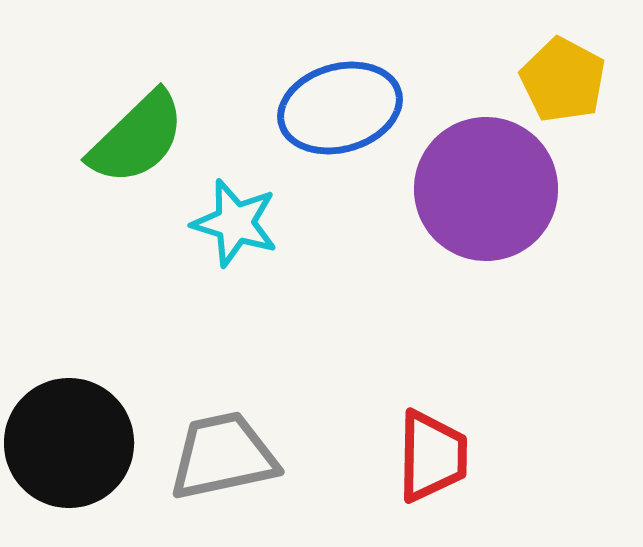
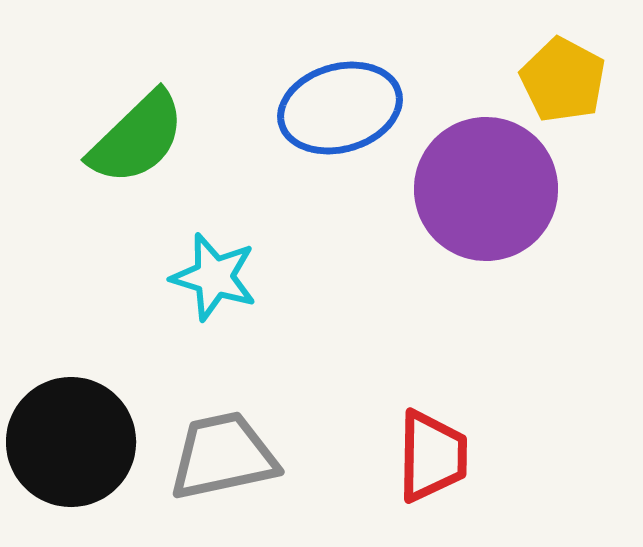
cyan star: moved 21 px left, 54 px down
black circle: moved 2 px right, 1 px up
